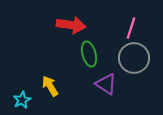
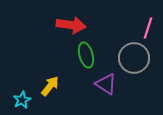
pink line: moved 17 px right
green ellipse: moved 3 px left, 1 px down
yellow arrow: rotated 70 degrees clockwise
